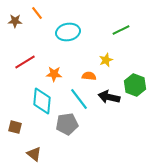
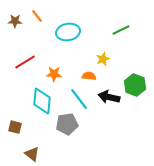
orange line: moved 3 px down
yellow star: moved 3 px left, 1 px up
brown triangle: moved 2 px left
